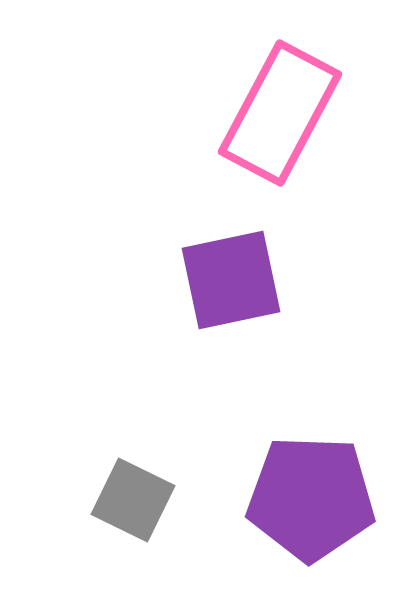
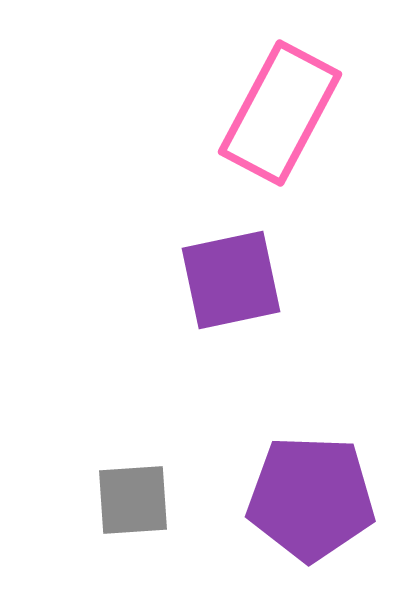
gray square: rotated 30 degrees counterclockwise
